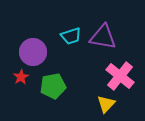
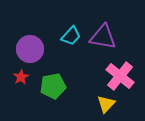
cyan trapezoid: rotated 30 degrees counterclockwise
purple circle: moved 3 px left, 3 px up
